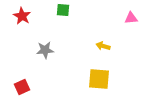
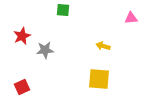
red star: moved 20 px down; rotated 18 degrees clockwise
